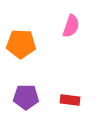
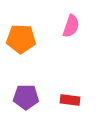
orange pentagon: moved 5 px up
